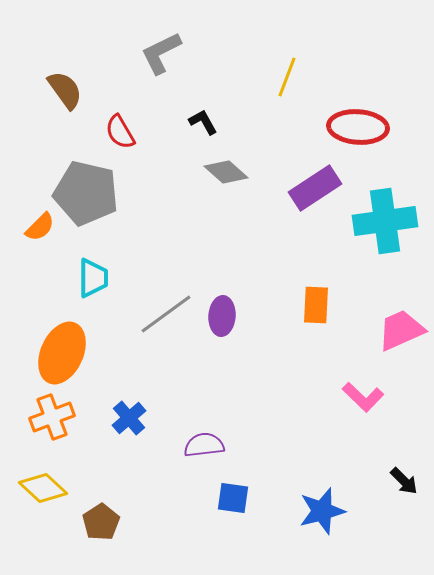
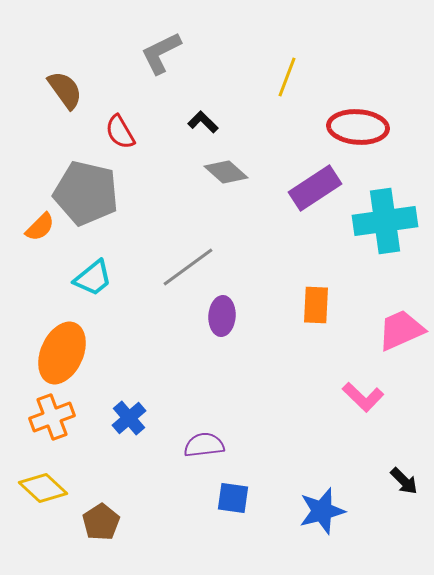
black L-shape: rotated 16 degrees counterclockwise
cyan trapezoid: rotated 51 degrees clockwise
gray line: moved 22 px right, 47 px up
